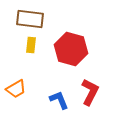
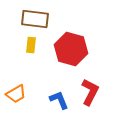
brown rectangle: moved 5 px right
orange trapezoid: moved 5 px down
